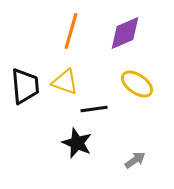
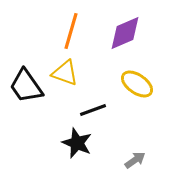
yellow triangle: moved 9 px up
black trapezoid: moved 1 px right; rotated 150 degrees clockwise
black line: moved 1 px left, 1 px down; rotated 12 degrees counterclockwise
